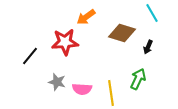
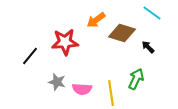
cyan line: rotated 24 degrees counterclockwise
orange arrow: moved 10 px right, 3 px down
black arrow: rotated 112 degrees clockwise
green arrow: moved 2 px left
